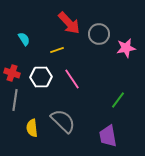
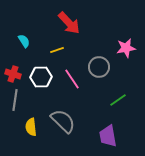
gray circle: moved 33 px down
cyan semicircle: moved 2 px down
red cross: moved 1 px right, 1 px down
green line: rotated 18 degrees clockwise
yellow semicircle: moved 1 px left, 1 px up
